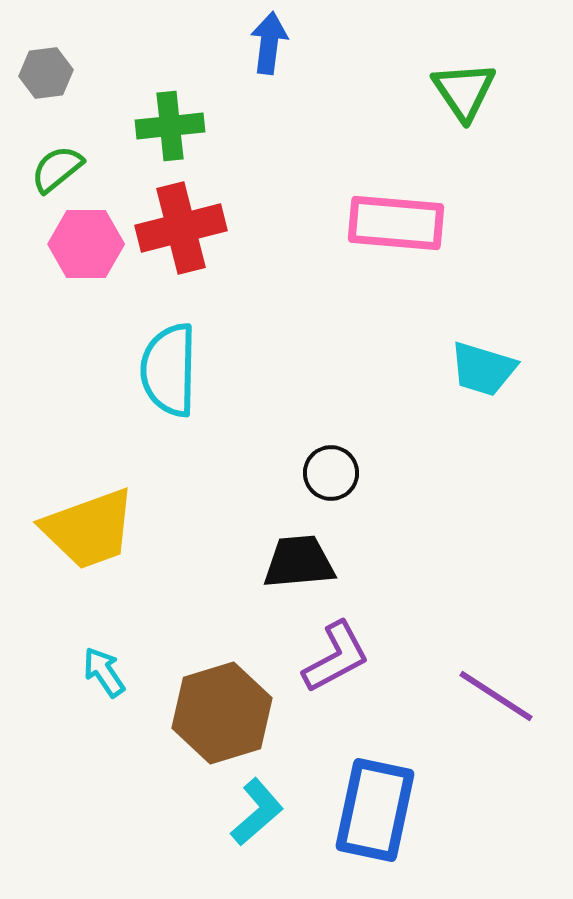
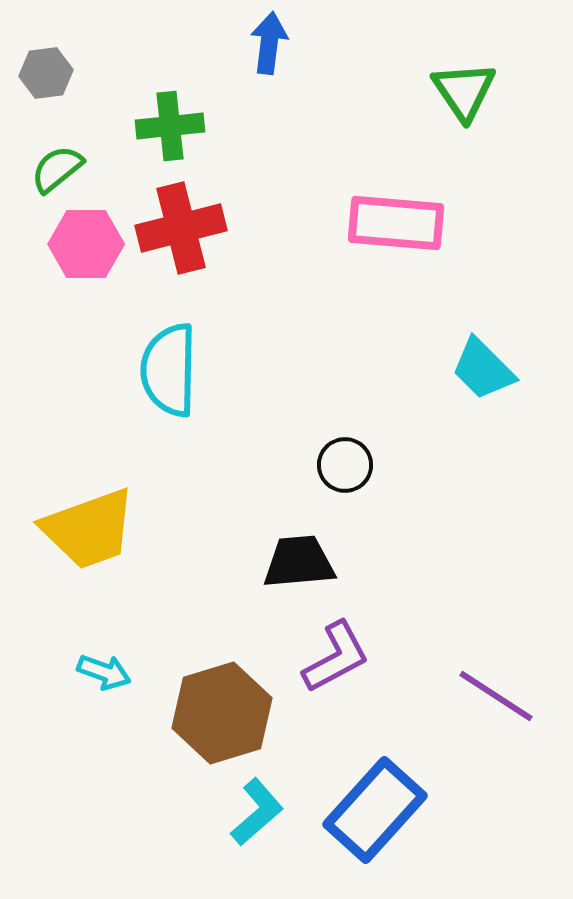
cyan trapezoid: rotated 28 degrees clockwise
black circle: moved 14 px right, 8 px up
cyan arrow: rotated 144 degrees clockwise
blue rectangle: rotated 30 degrees clockwise
